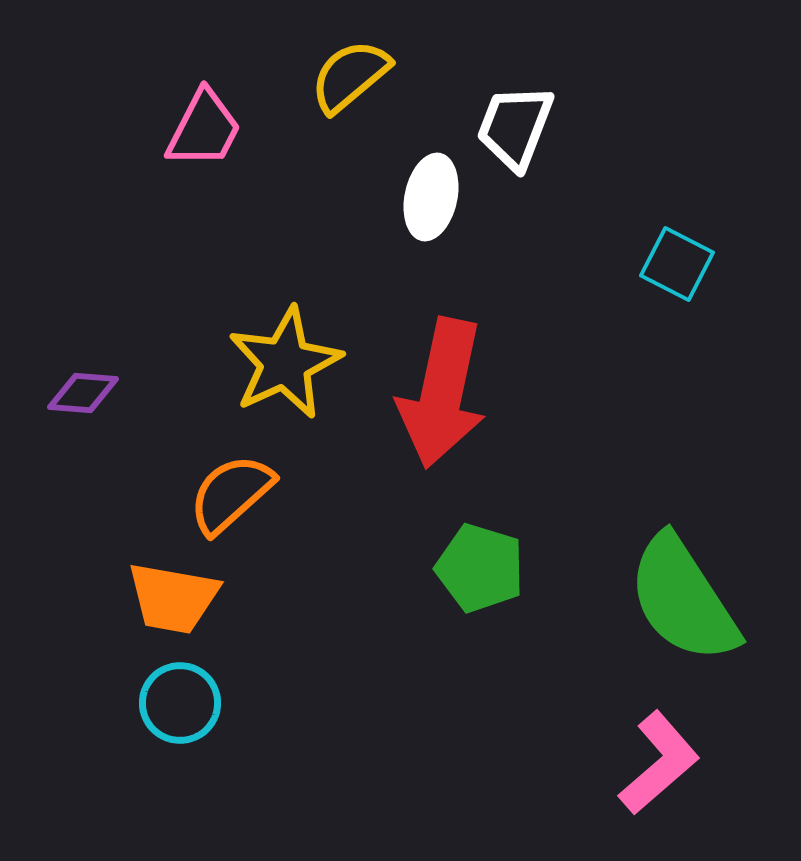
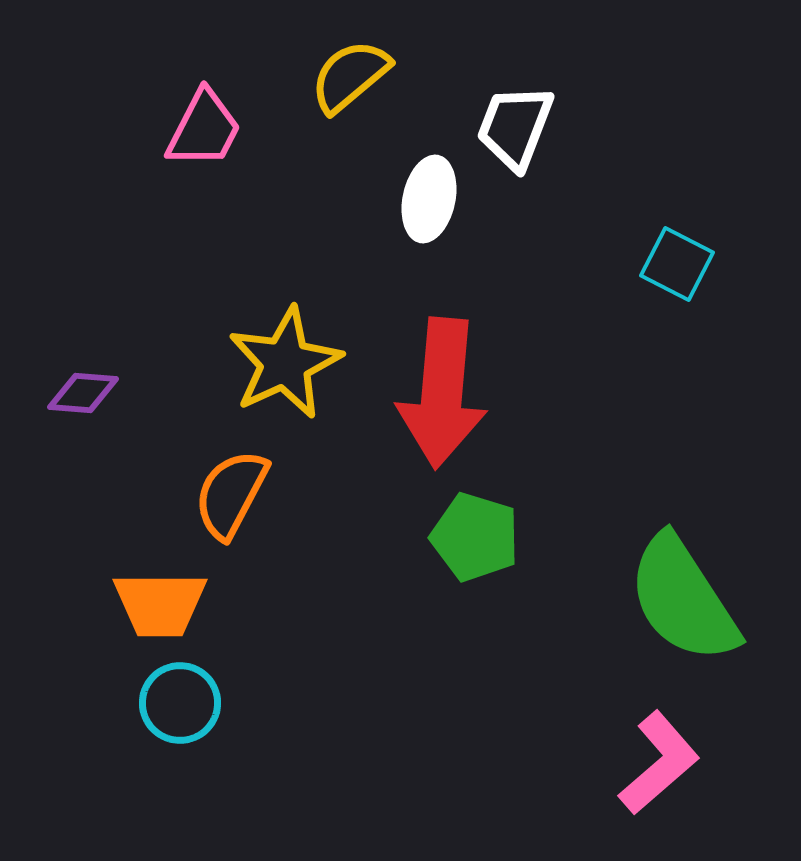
white ellipse: moved 2 px left, 2 px down
red arrow: rotated 7 degrees counterclockwise
orange semicircle: rotated 20 degrees counterclockwise
green pentagon: moved 5 px left, 31 px up
orange trapezoid: moved 13 px left, 6 px down; rotated 10 degrees counterclockwise
